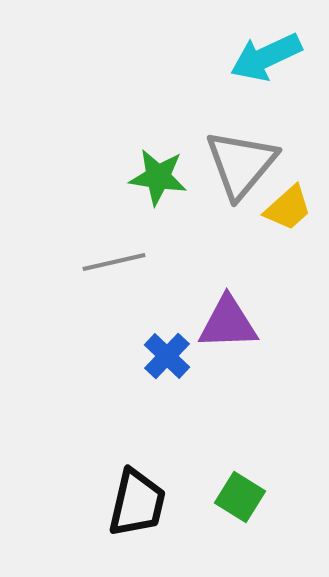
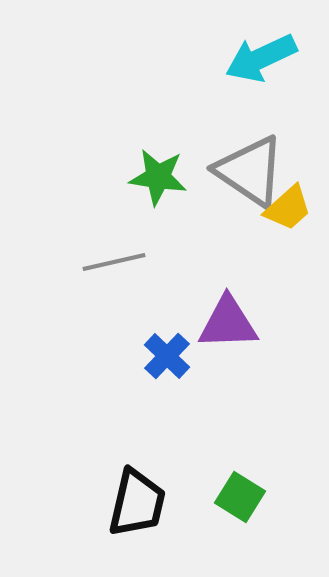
cyan arrow: moved 5 px left, 1 px down
gray triangle: moved 9 px right, 7 px down; rotated 36 degrees counterclockwise
